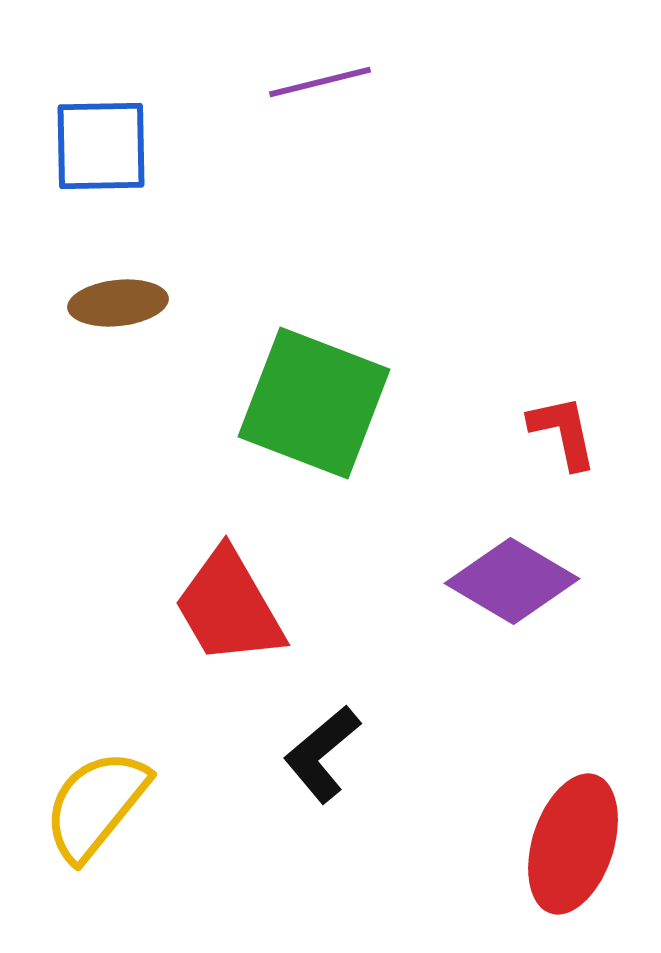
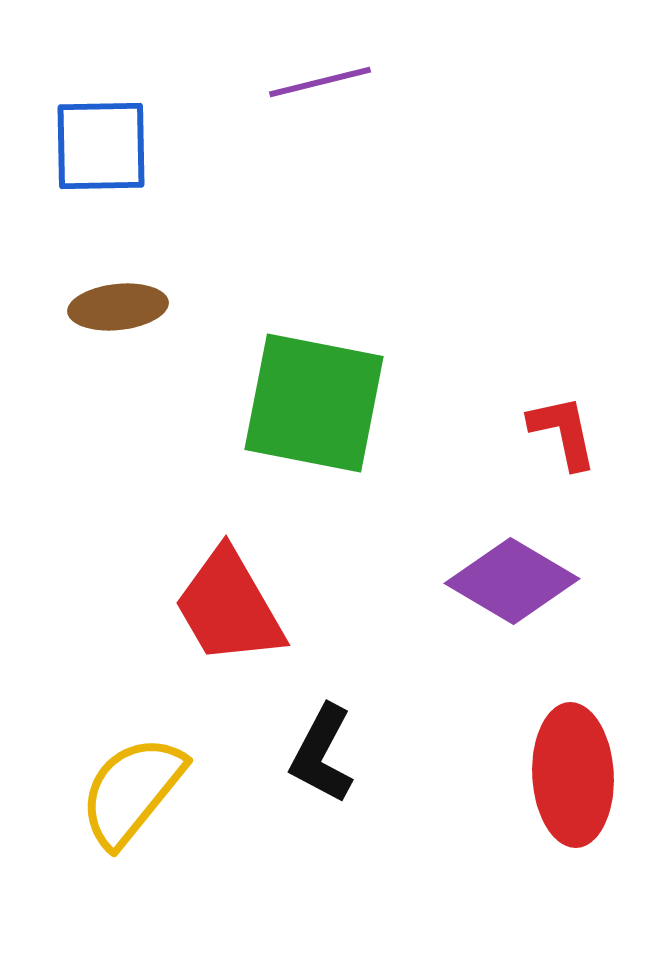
brown ellipse: moved 4 px down
green square: rotated 10 degrees counterclockwise
black L-shape: rotated 22 degrees counterclockwise
yellow semicircle: moved 36 px right, 14 px up
red ellipse: moved 69 px up; rotated 21 degrees counterclockwise
